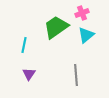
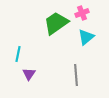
green trapezoid: moved 4 px up
cyan triangle: moved 2 px down
cyan line: moved 6 px left, 9 px down
